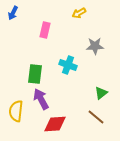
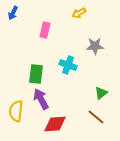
green rectangle: moved 1 px right
